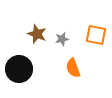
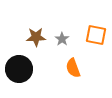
brown star: moved 1 px left, 3 px down; rotated 24 degrees counterclockwise
gray star: rotated 24 degrees counterclockwise
